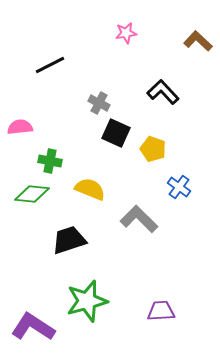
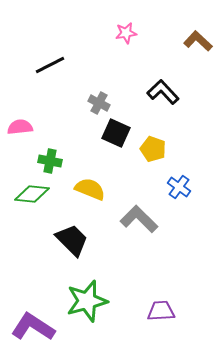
black trapezoid: moved 3 px right; rotated 63 degrees clockwise
